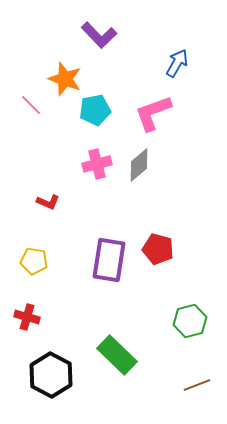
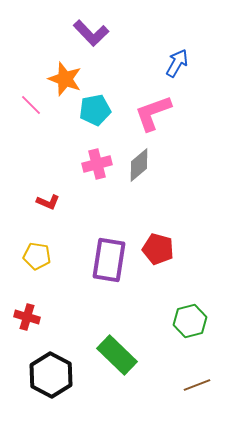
purple L-shape: moved 8 px left, 2 px up
yellow pentagon: moved 3 px right, 5 px up
